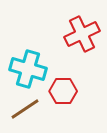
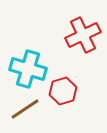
red cross: moved 1 px right, 1 px down
red hexagon: rotated 16 degrees counterclockwise
